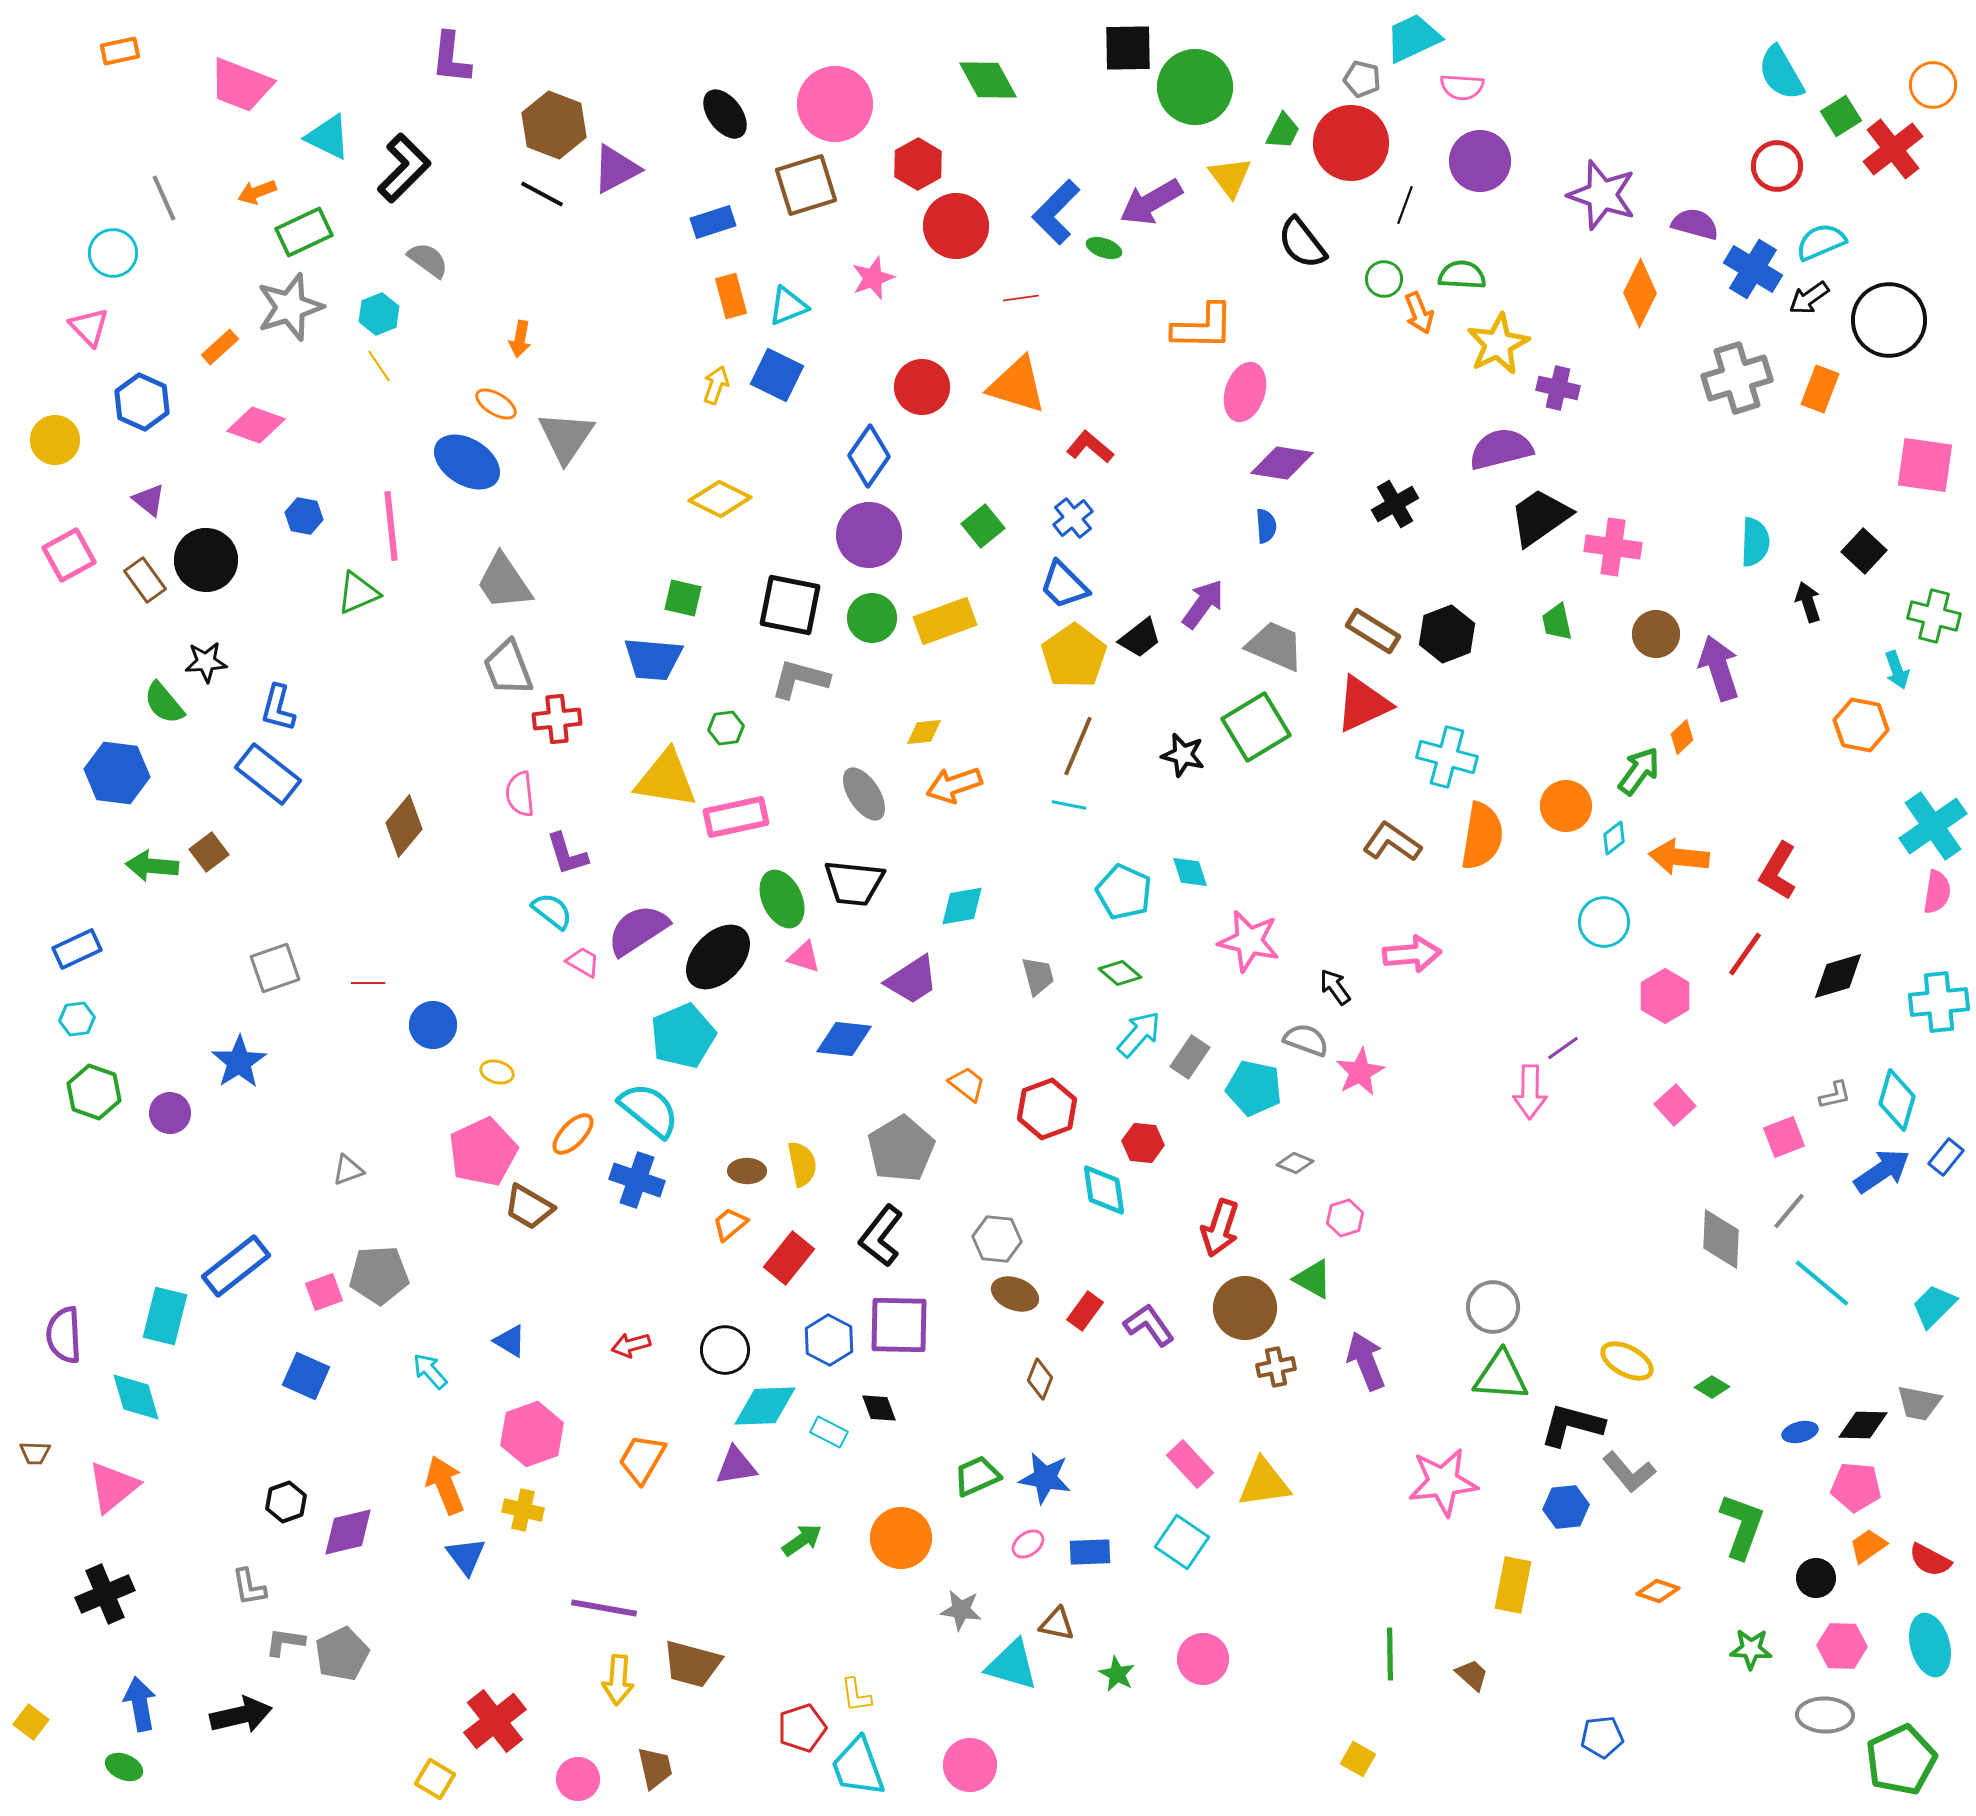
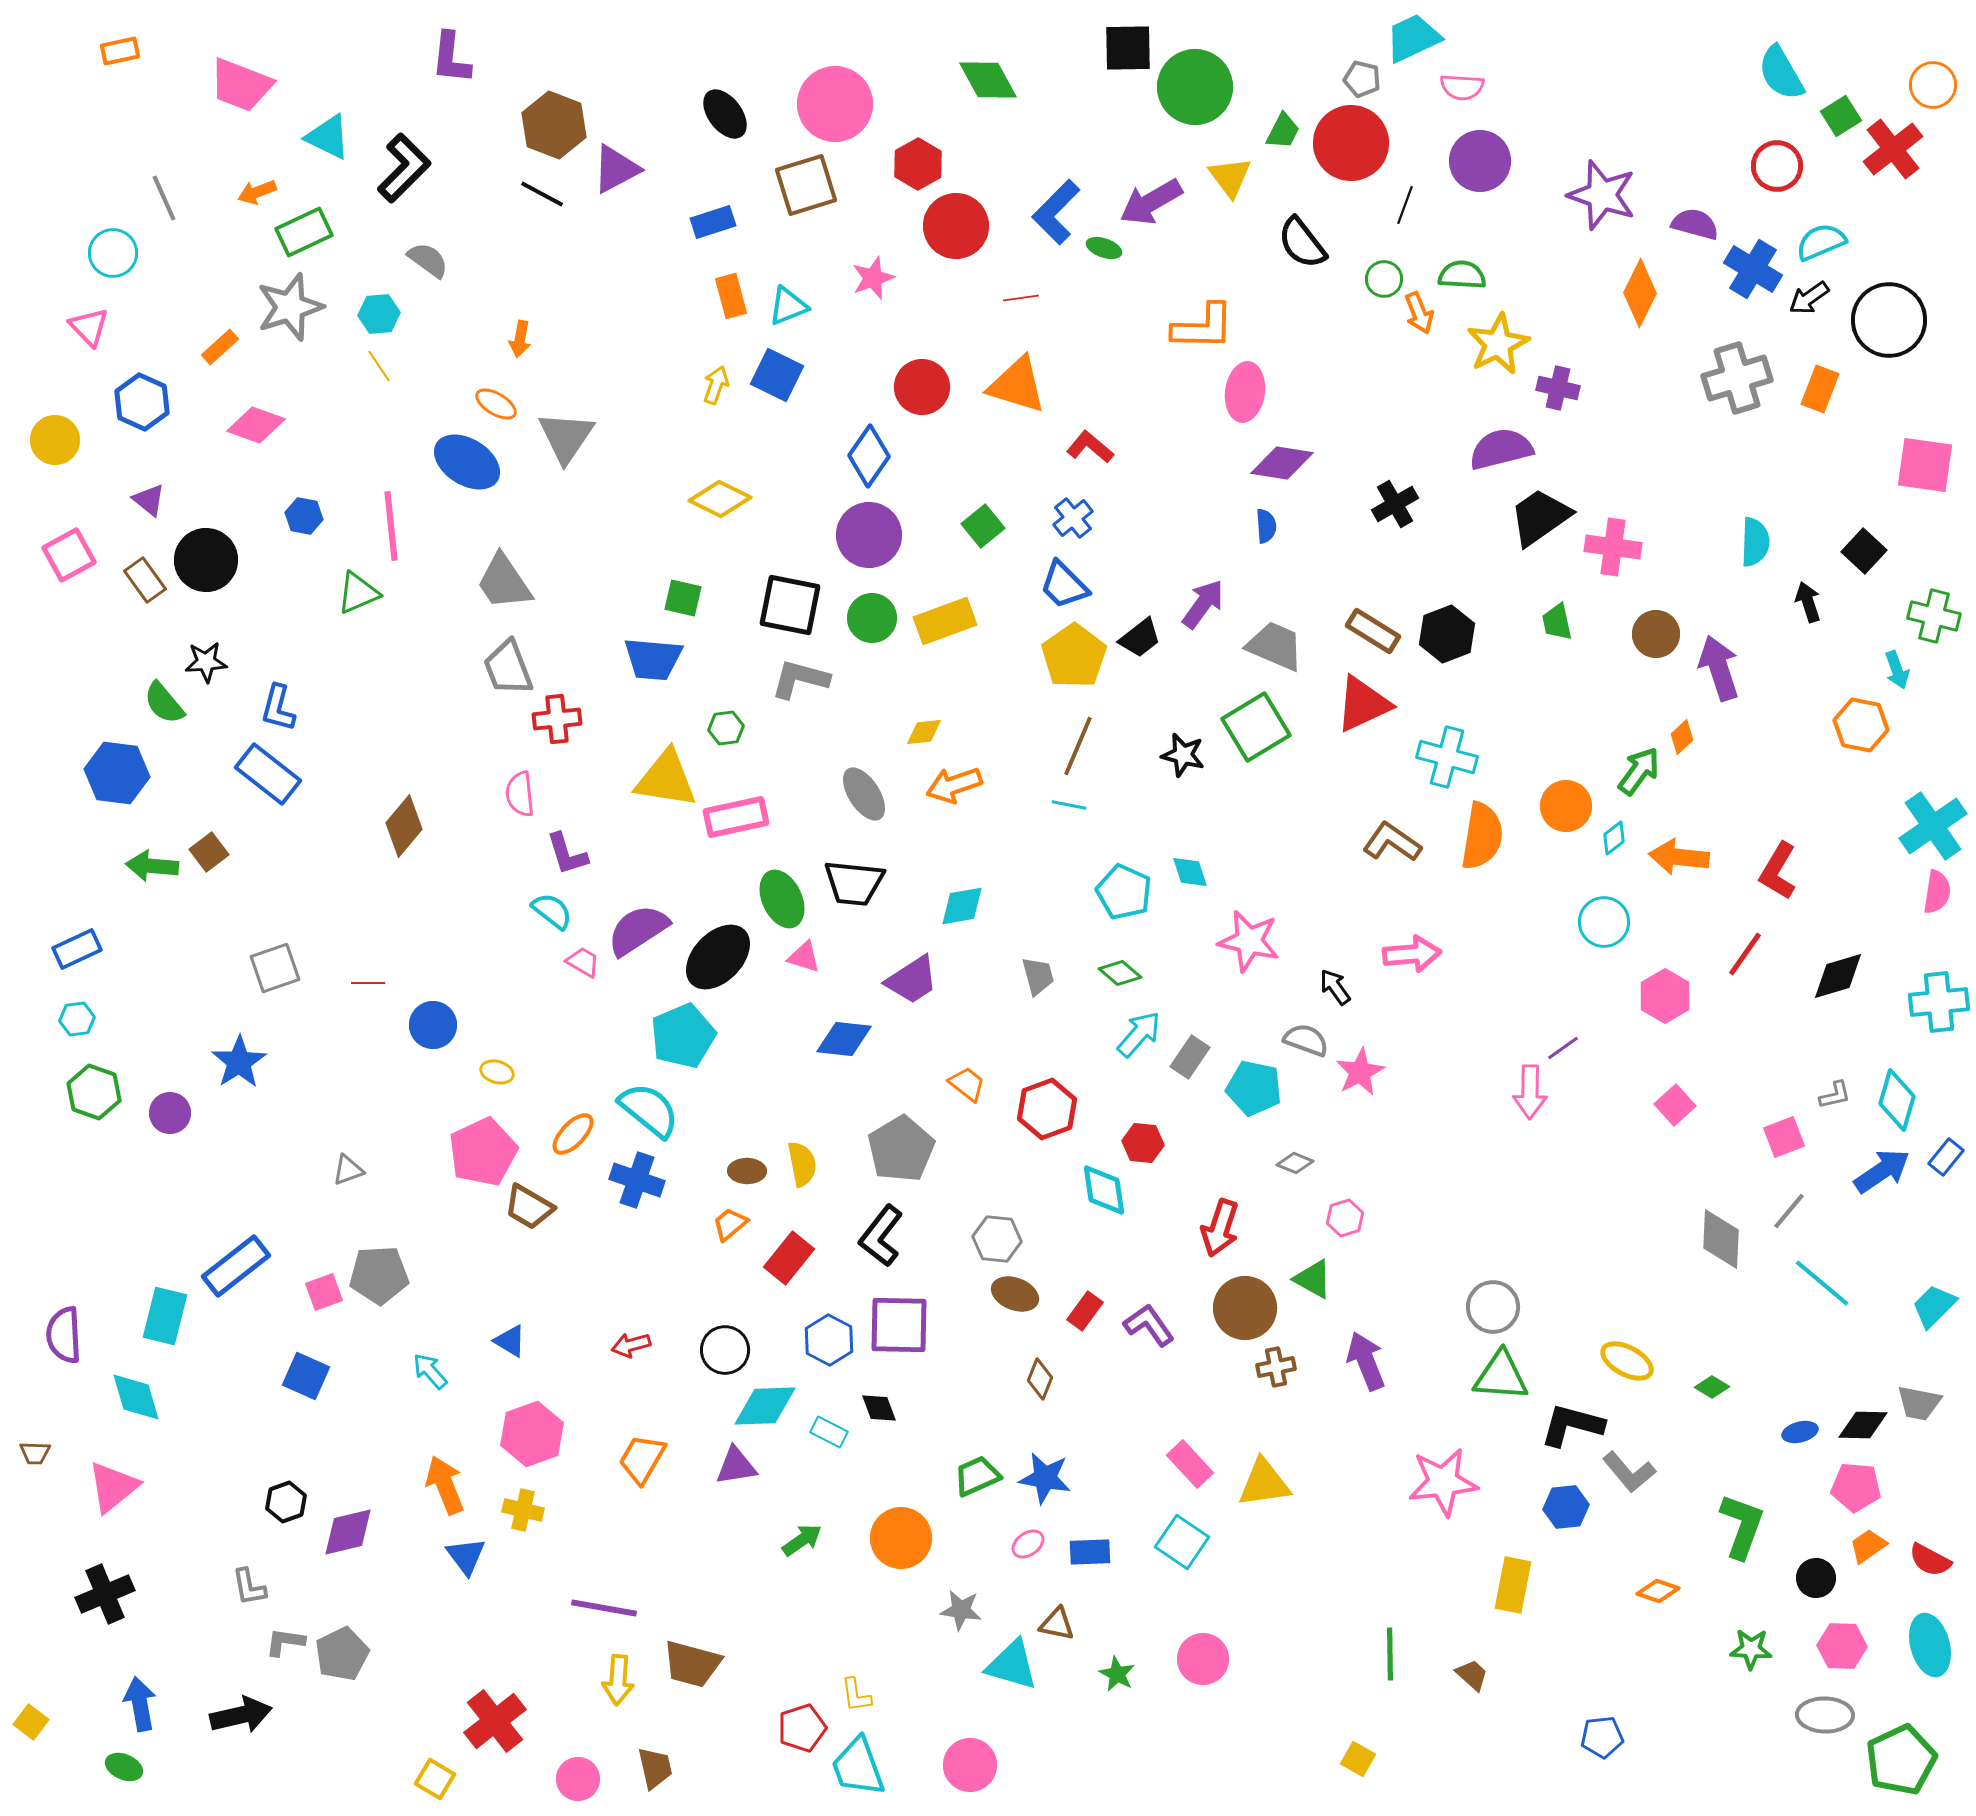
cyan hexagon at (379, 314): rotated 18 degrees clockwise
pink ellipse at (1245, 392): rotated 10 degrees counterclockwise
